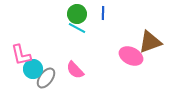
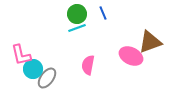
blue line: rotated 24 degrees counterclockwise
cyan line: rotated 48 degrees counterclockwise
pink semicircle: moved 13 px right, 5 px up; rotated 54 degrees clockwise
gray ellipse: moved 1 px right
